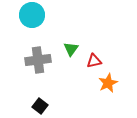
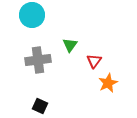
green triangle: moved 1 px left, 4 px up
red triangle: rotated 42 degrees counterclockwise
black square: rotated 14 degrees counterclockwise
